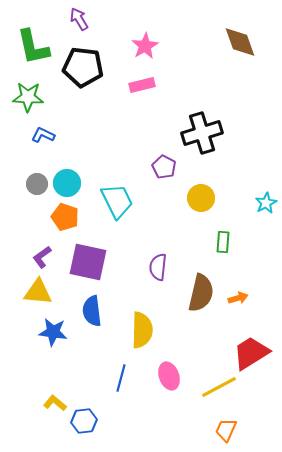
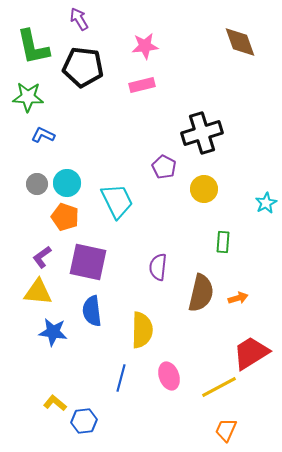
pink star: rotated 24 degrees clockwise
yellow circle: moved 3 px right, 9 px up
